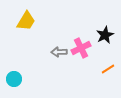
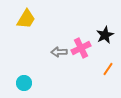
yellow trapezoid: moved 2 px up
orange line: rotated 24 degrees counterclockwise
cyan circle: moved 10 px right, 4 px down
